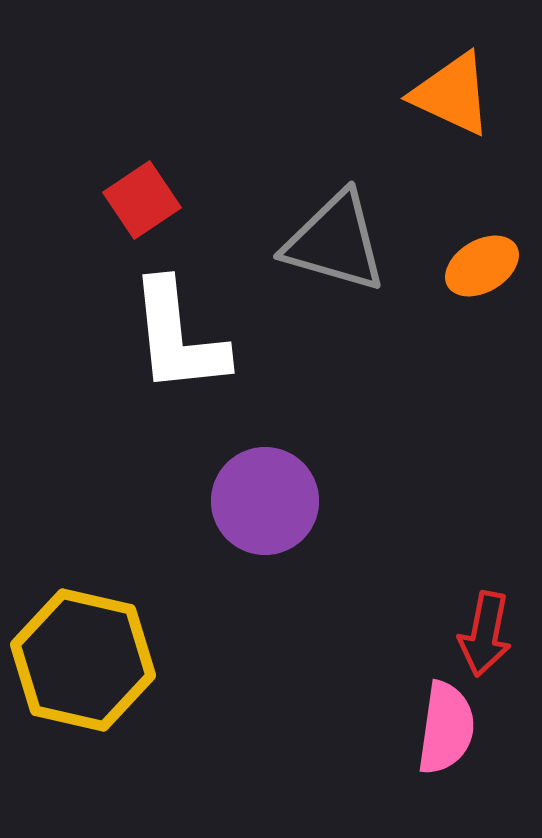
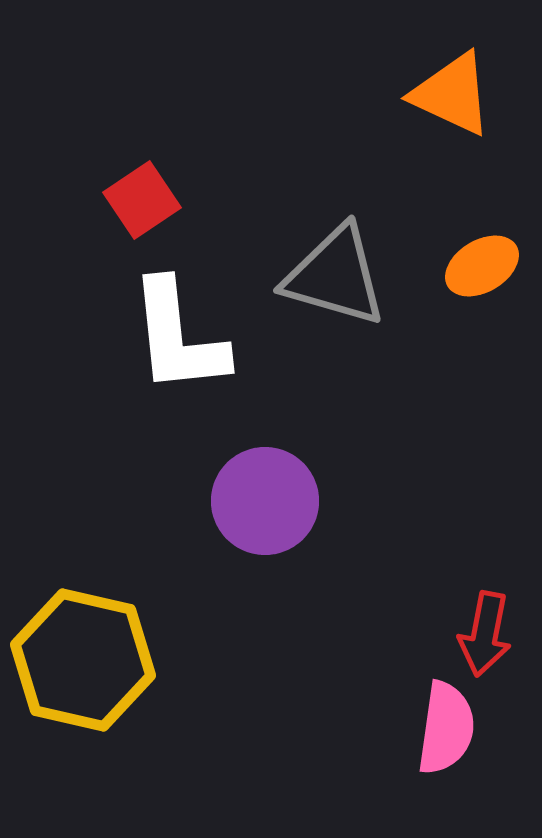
gray triangle: moved 34 px down
